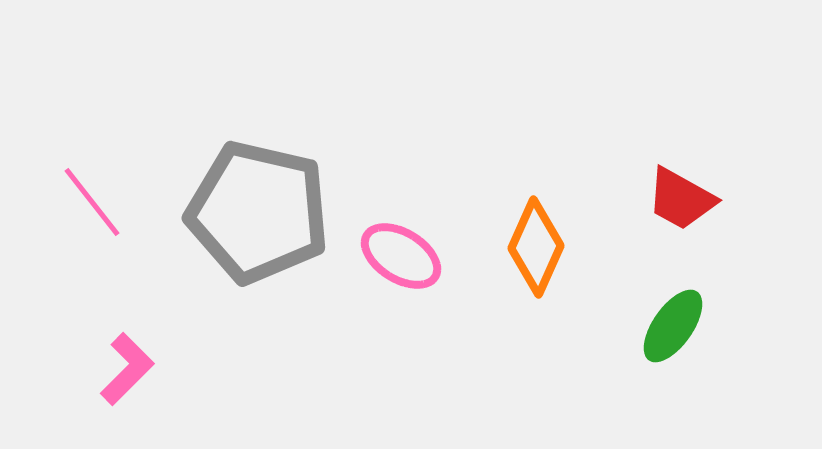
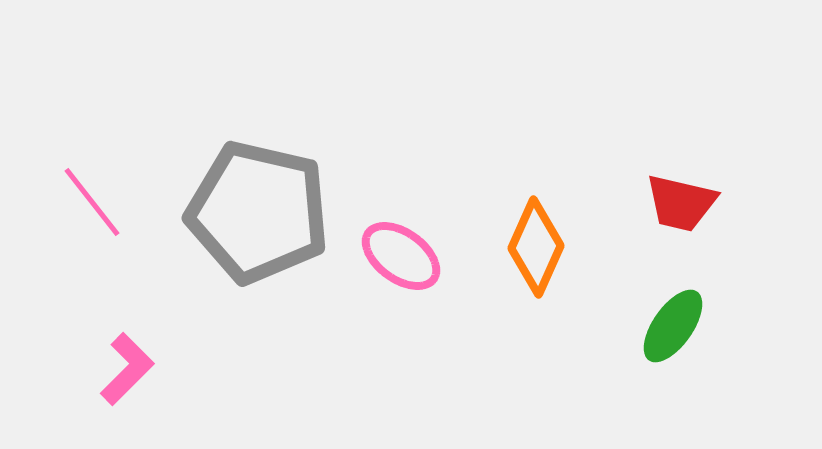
red trapezoid: moved 4 px down; rotated 16 degrees counterclockwise
pink ellipse: rotated 4 degrees clockwise
